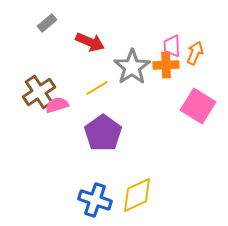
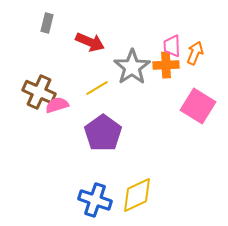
gray rectangle: rotated 36 degrees counterclockwise
brown cross: rotated 32 degrees counterclockwise
